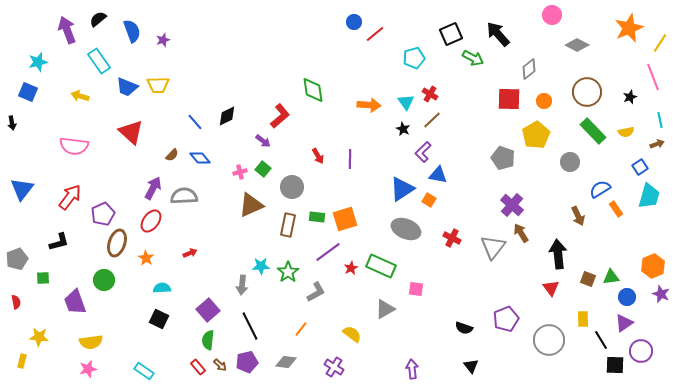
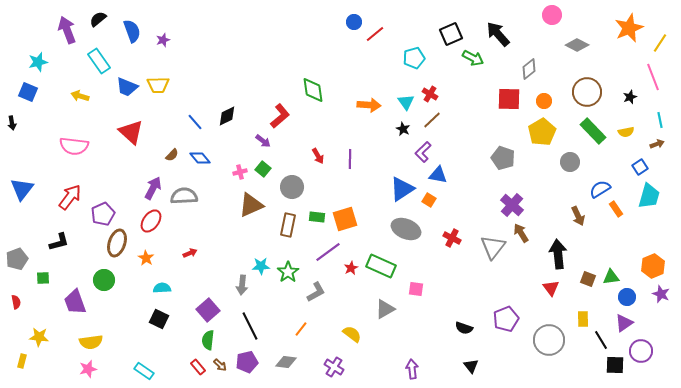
yellow pentagon at (536, 135): moved 6 px right, 3 px up
